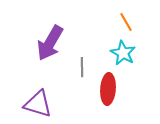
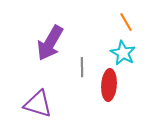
red ellipse: moved 1 px right, 4 px up
